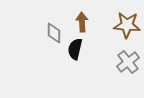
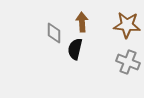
gray cross: rotated 30 degrees counterclockwise
